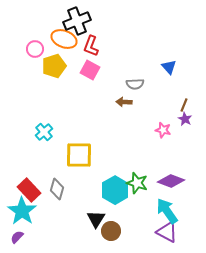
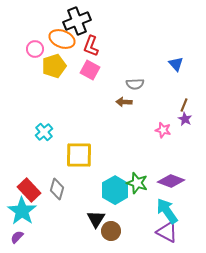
orange ellipse: moved 2 px left
blue triangle: moved 7 px right, 3 px up
